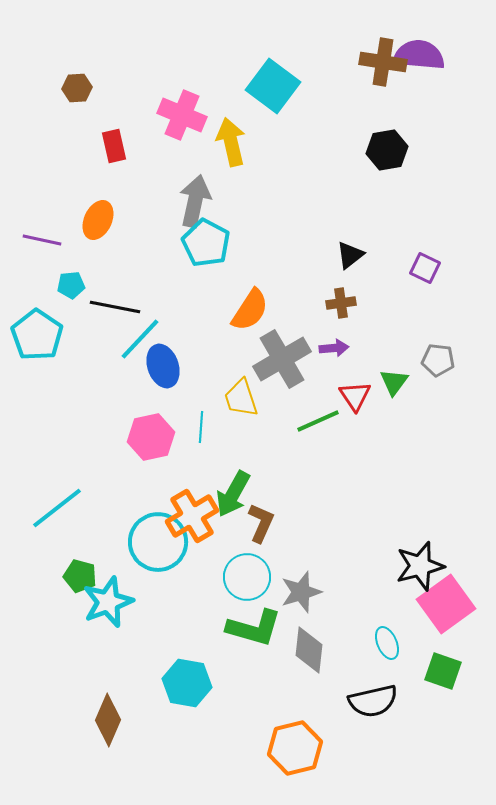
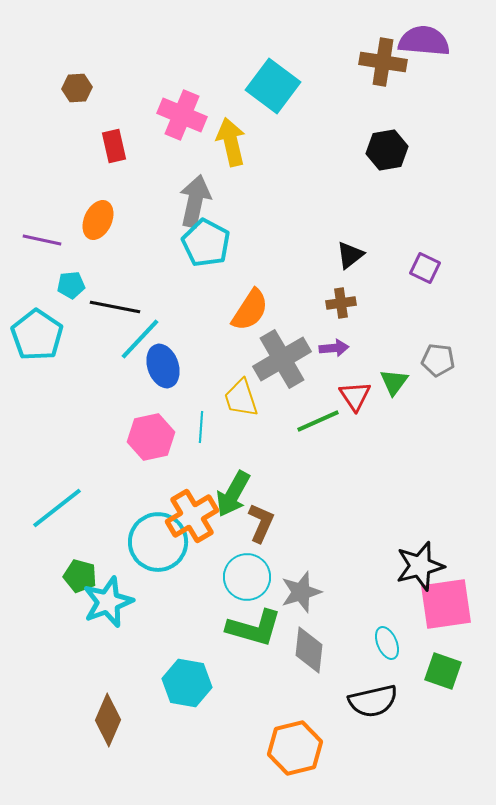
purple semicircle at (419, 55): moved 5 px right, 14 px up
pink square at (446, 604): rotated 28 degrees clockwise
